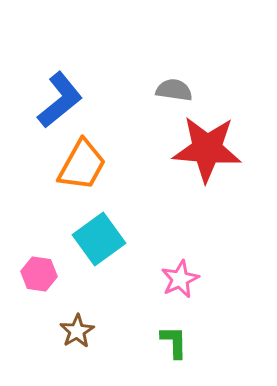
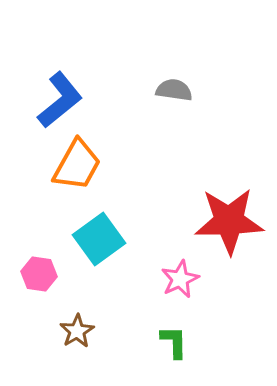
red star: moved 22 px right, 72 px down; rotated 6 degrees counterclockwise
orange trapezoid: moved 5 px left
